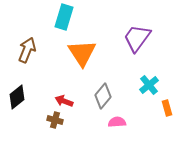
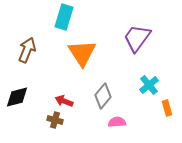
black diamond: rotated 25 degrees clockwise
